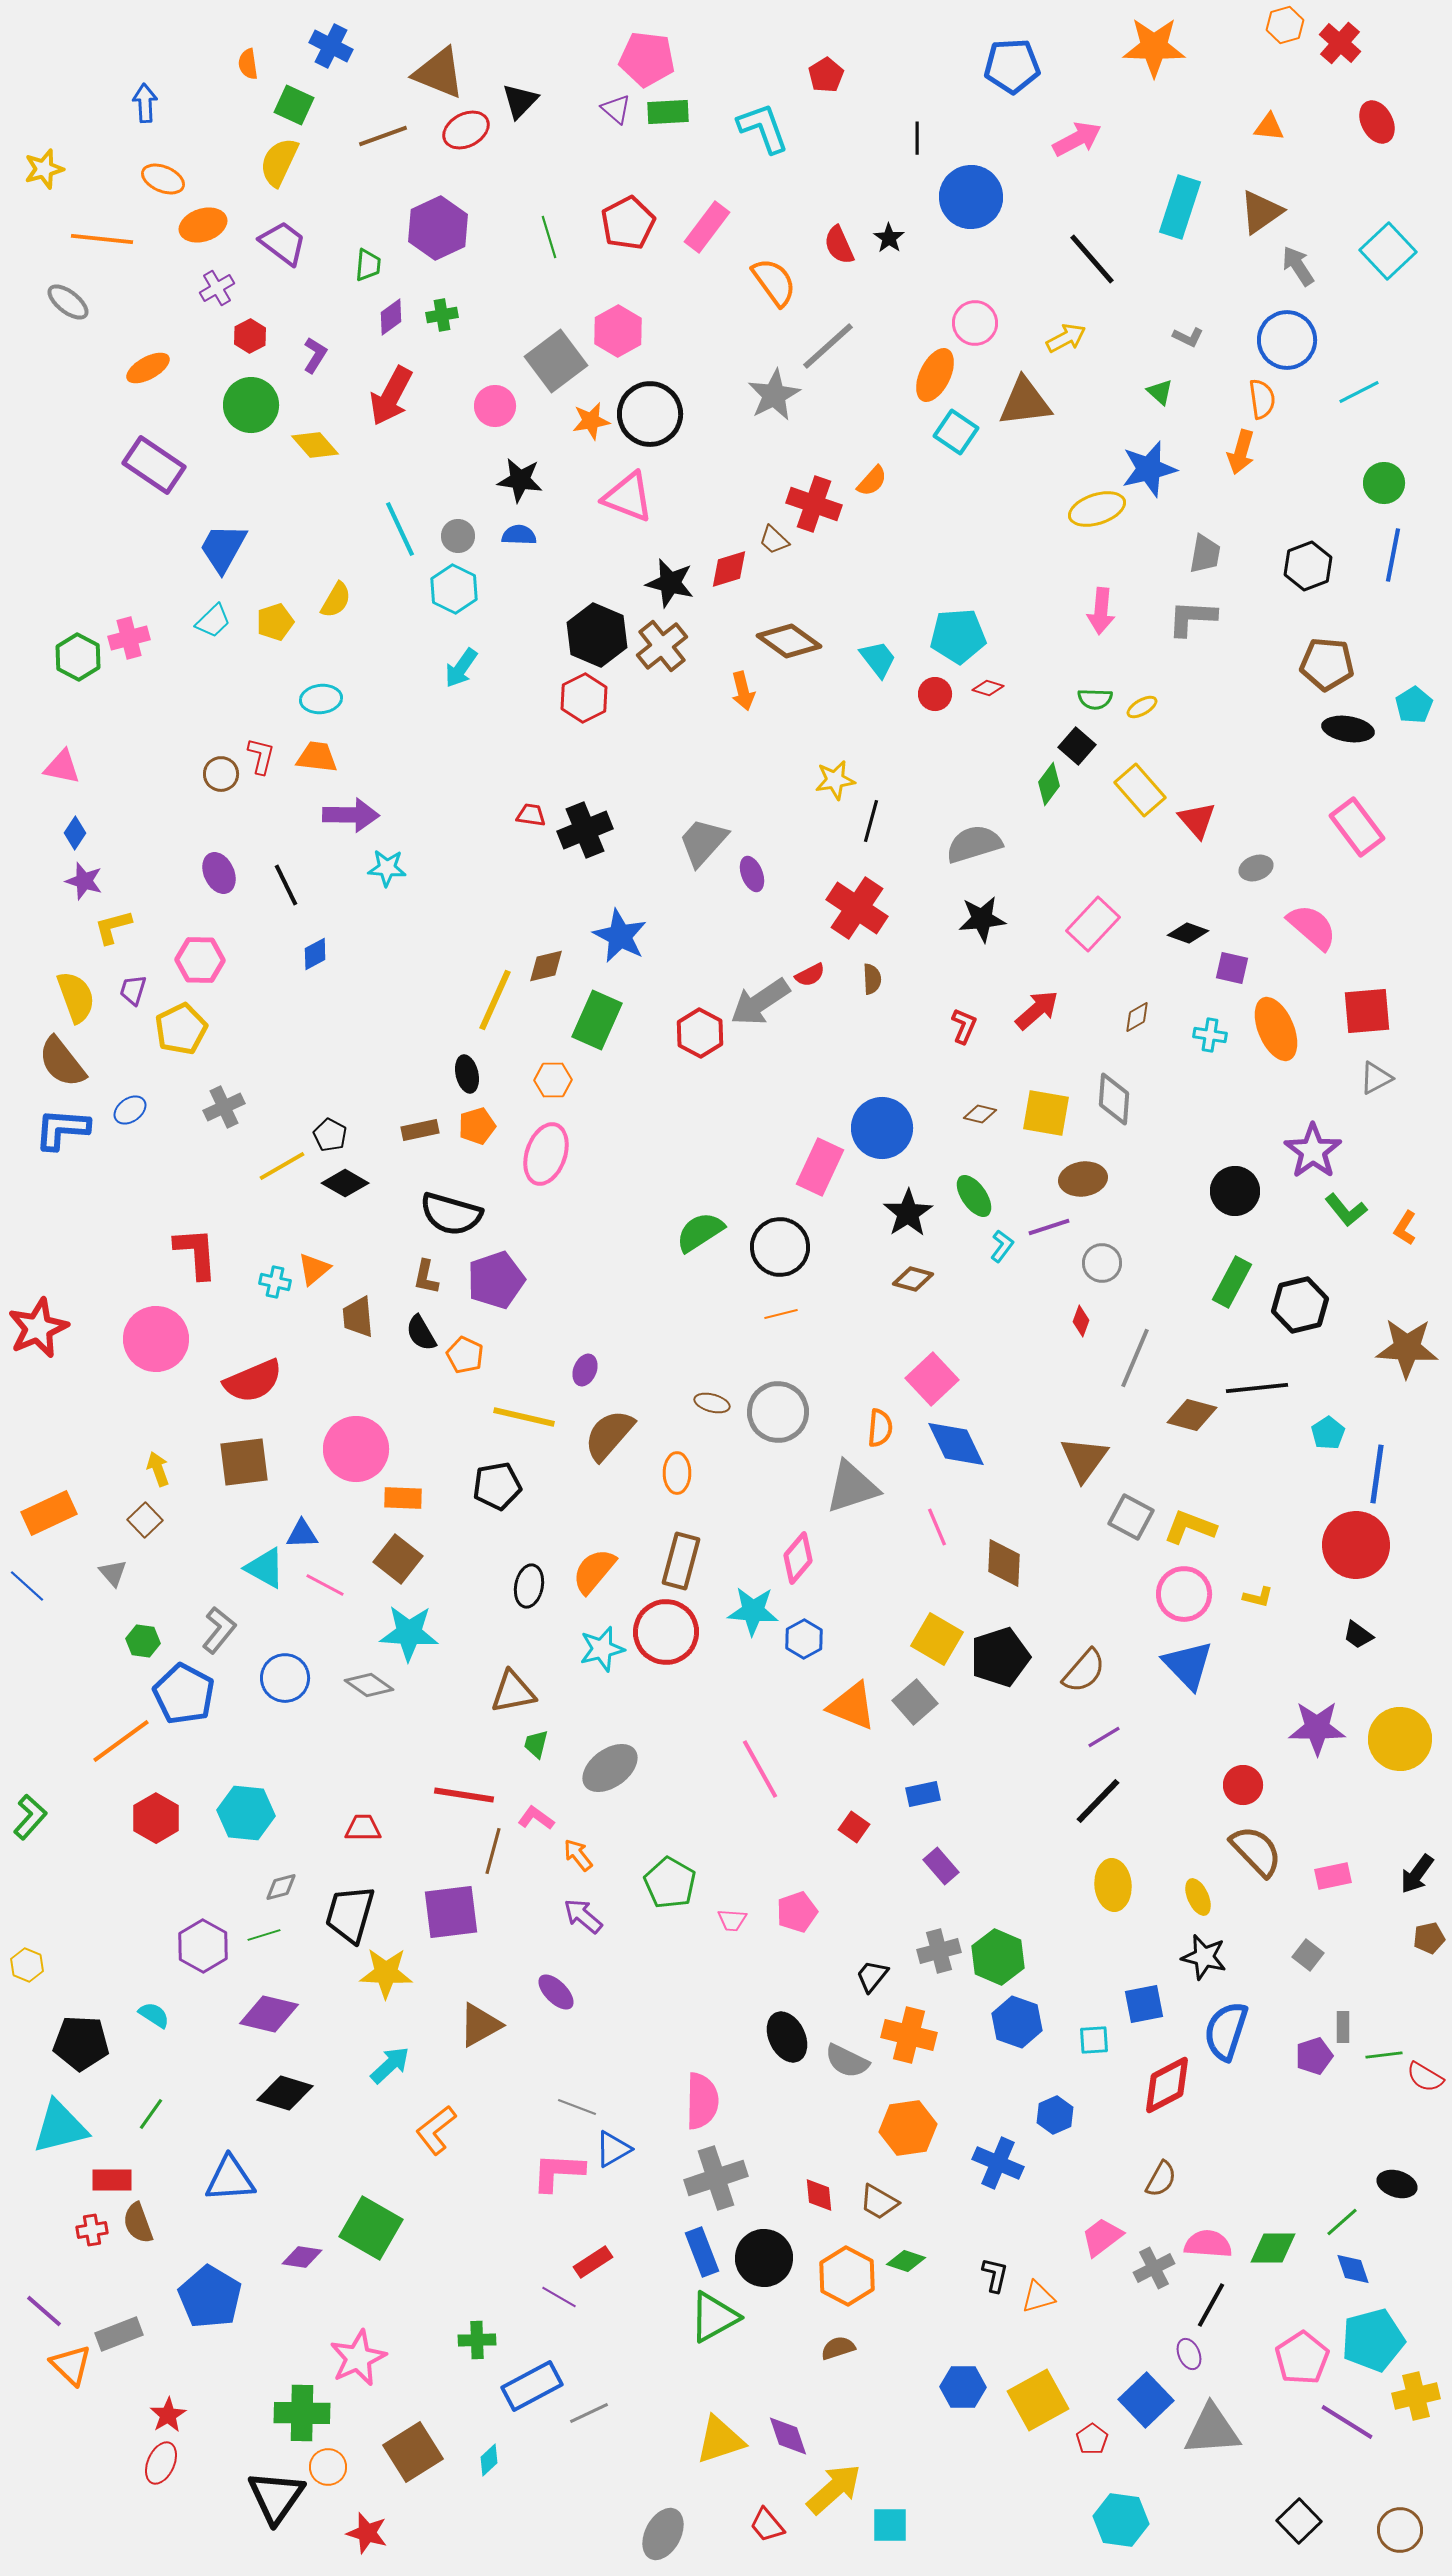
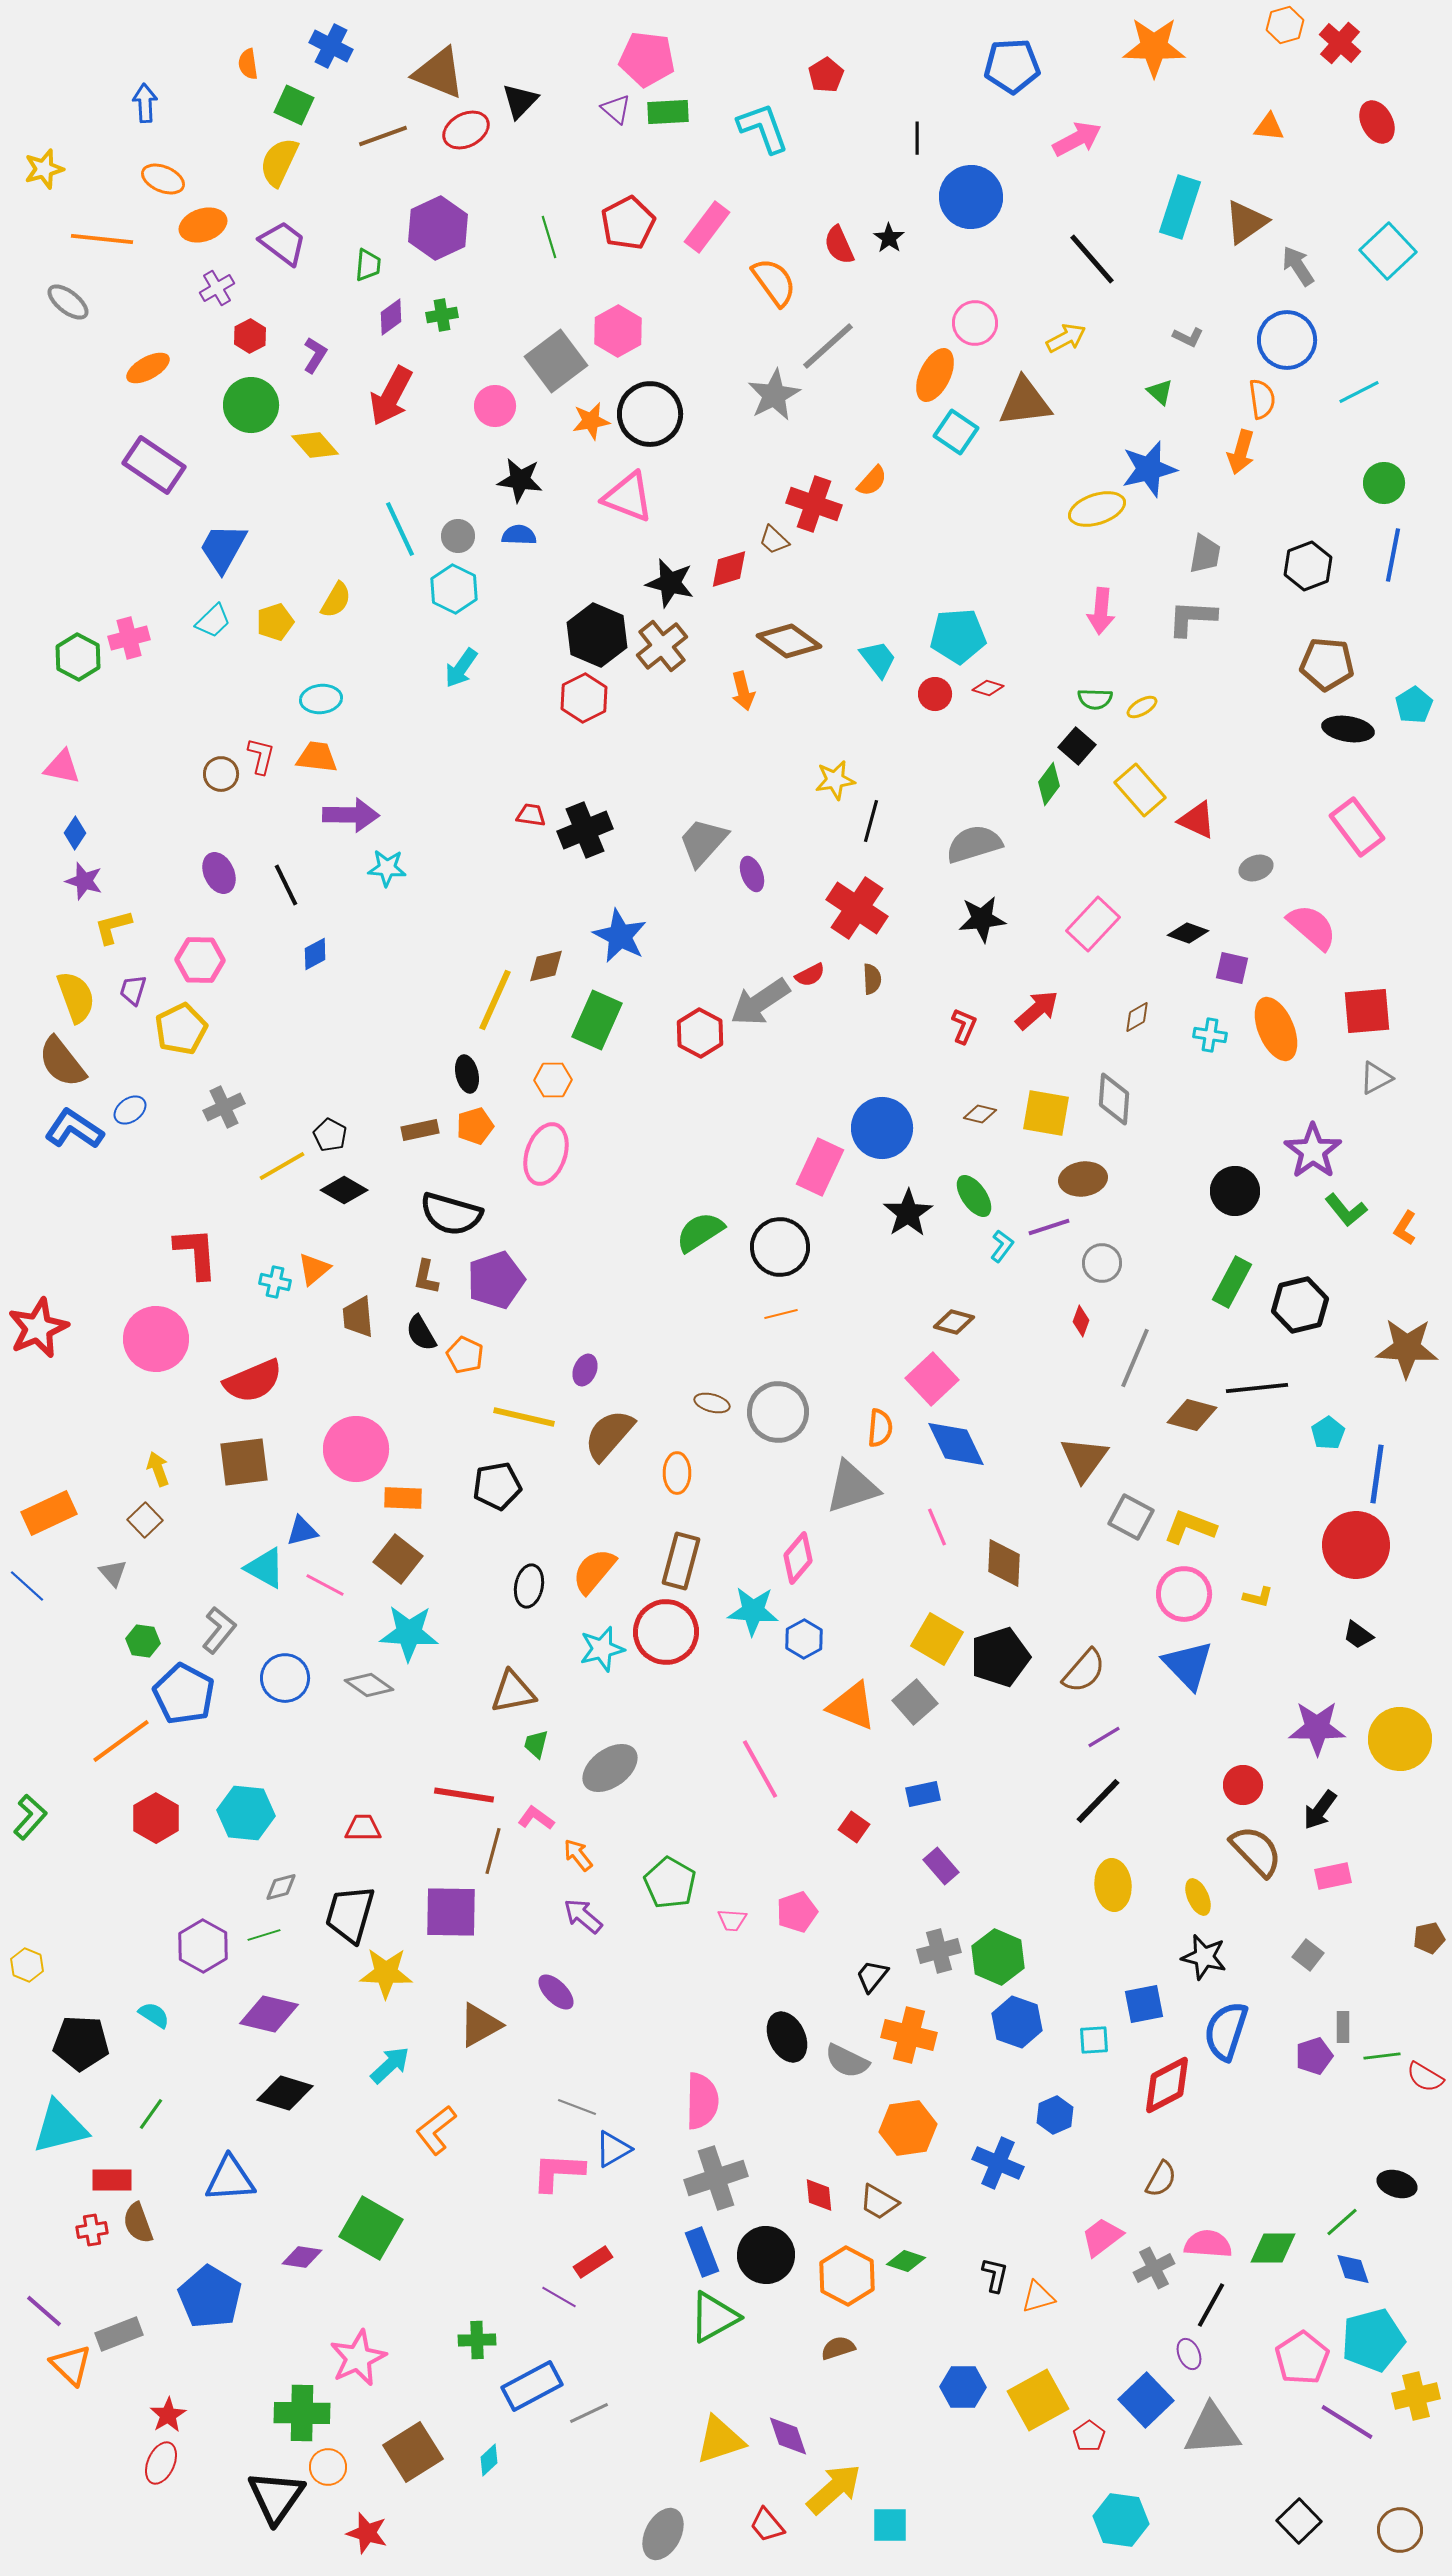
brown triangle at (1261, 212): moved 15 px left, 10 px down
red triangle at (1197, 820): rotated 24 degrees counterclockwise
orange pentagon at (477, 1126): moved 2 px left
blue L-shape at (62, 1129): moved 12 px right; rotated 30 degrees clockwise
black diamond at (345, 1183): moved 1 px left, 7 px down
brown diamond at (913, 1279): moved 41 px right, 43 px down
blue triangle at (302, 1534): moved 3 px up; rotated 12 degrees counterclockwise
black arrow at (1417, 1874): moved 97 px left, 64 px up
purple square at (451, 1912): rotated 8 degrees clockwise
green line at (1384, 2055): moved 2 px left, 1 px down
black circle at (764, 2258): moved 2 px right, 3 px up
red pentagon at (1092, 2439): moved 3 px left, 3 px up
